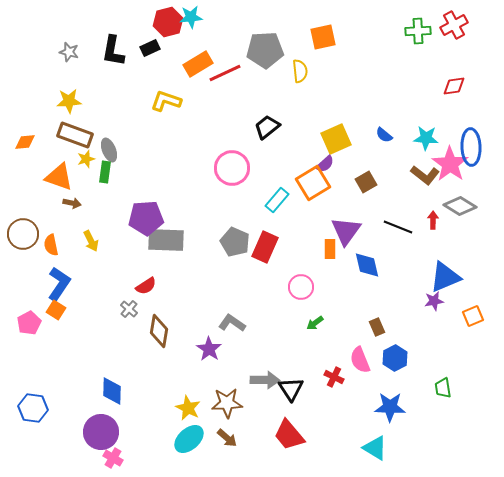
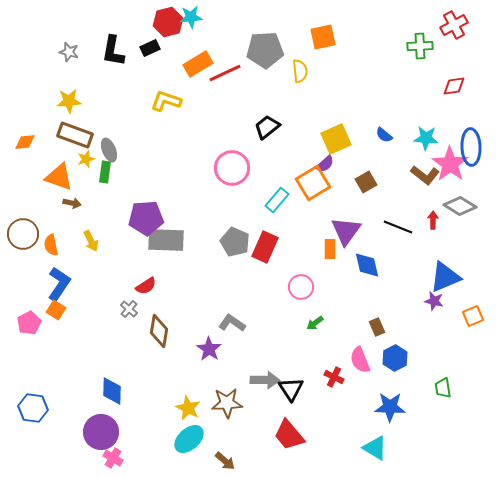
green cross at (418, 31): moved 2 px right, 15 px down
purple star at (434, 301): rotated 24 degrees clockwise
brown arrow at (227, 438): moved 2 px left, 23 px down
